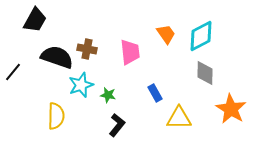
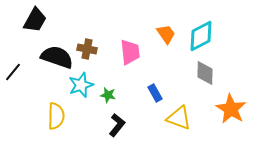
yellow triangle: rotated 20 degrees clockwise
